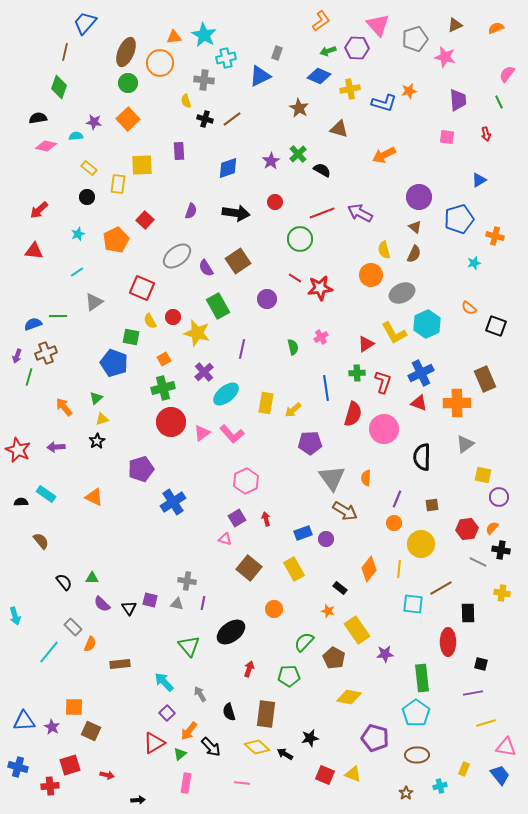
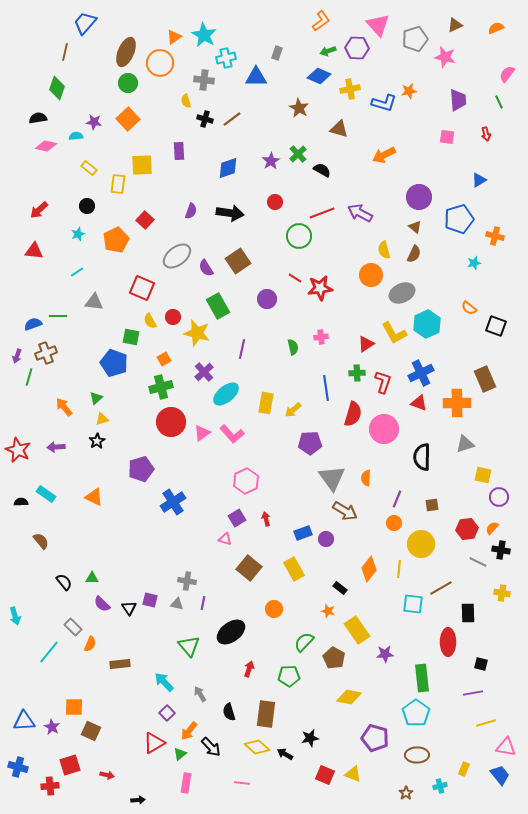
orange triangle at (174, 37): rotated 28 degrees counterclockwise
blue triangle at (260, 76): moved 4 px left, 1 px down; rotated 25 degrees clockwise
green diamond at (59, 87): moved 2 px left, 1 px down
black circle at (87, 197): moved 9 px down
black arrow at (236, 213): moved 6 px left
green circle at (300, 239): moved 1 px left, 3 px up
gray triangle at (94, 302): rotated 42 degrees clockwise
pink cross at (321, 337): rotated 24 degrees clockwise
green cross at (163, 388): moved 2 px left, 1 px up
gray triangle at (465, 444): rotated 18 degrees clockwise
